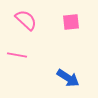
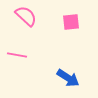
pink semicircle: moved 4 px up
